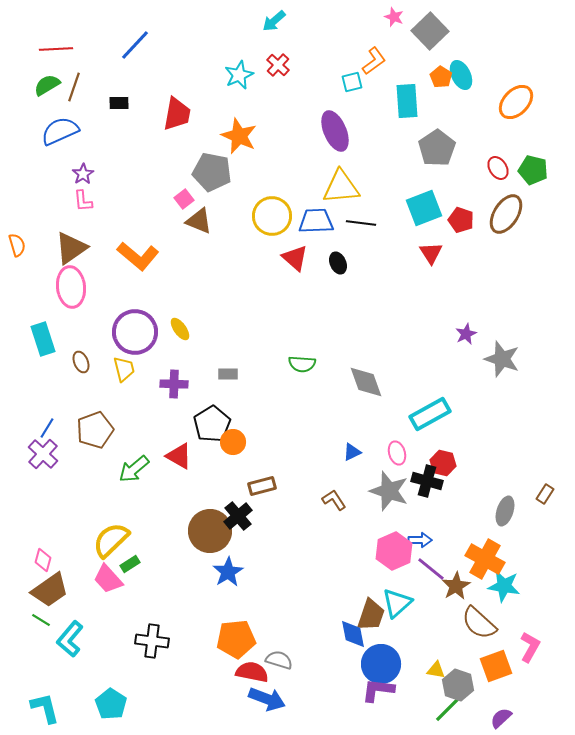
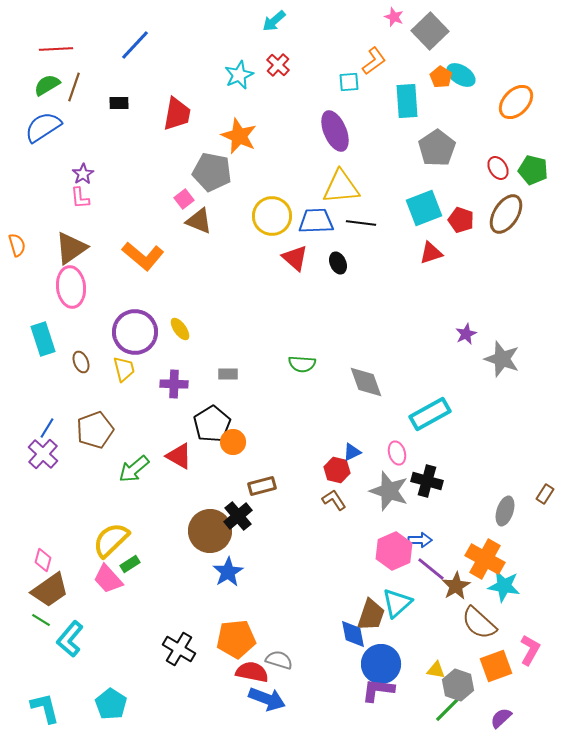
cyan ellipse at (461, 75): rotated 32 degrees counterclockwise
cyan square at (352, 82): moved 3 px left; rotated 10 degrees clockwise
blue semicircle at (60, 131): moved 17 px left, 4 px up; rotated 9 degrees counterclockwise
pink L-shape at (83, 201): moved 3 px left, 3 px up
red triangle at (431, 253): rotated 45 degrees clockwise
orange L-shape at (138, 256): moved 5 px right
red hexagon at (443, 463): moved 106 px left, 7 px down
black cross at (152, 641): moved 27 px right, 8 px down; rotated 24 degrees clockwise
pink L-shape at (530, 647): moved 3 px down
